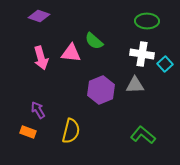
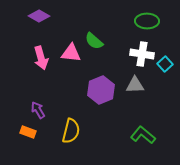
purple diamond: rotated 10 degrees clockwise
